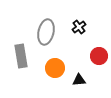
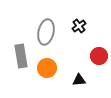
black cross: moved 1 px up
orange circle: moved 8 px left
